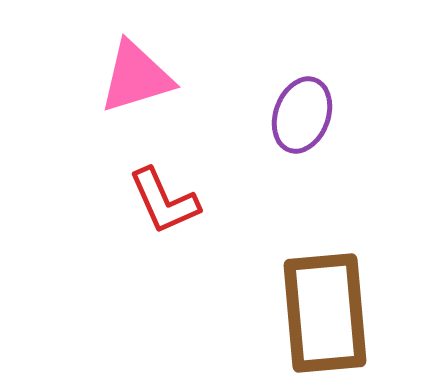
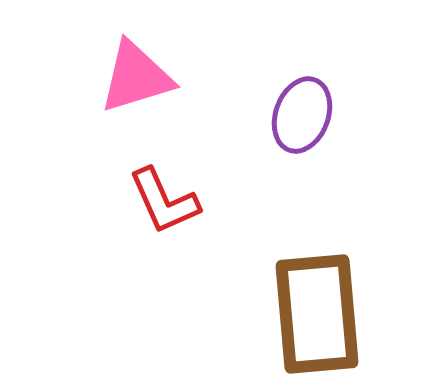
brown rectangle: moved 8 px left, 1 px down
